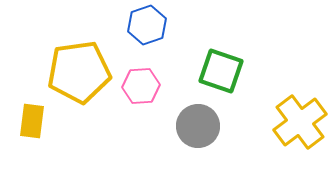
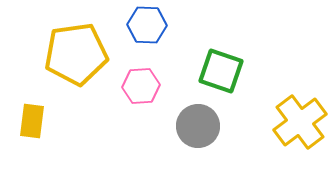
blue hexagon: rotated 21 degrees clockwise
yellow pentagon: moved 3 px left, 18 px up
